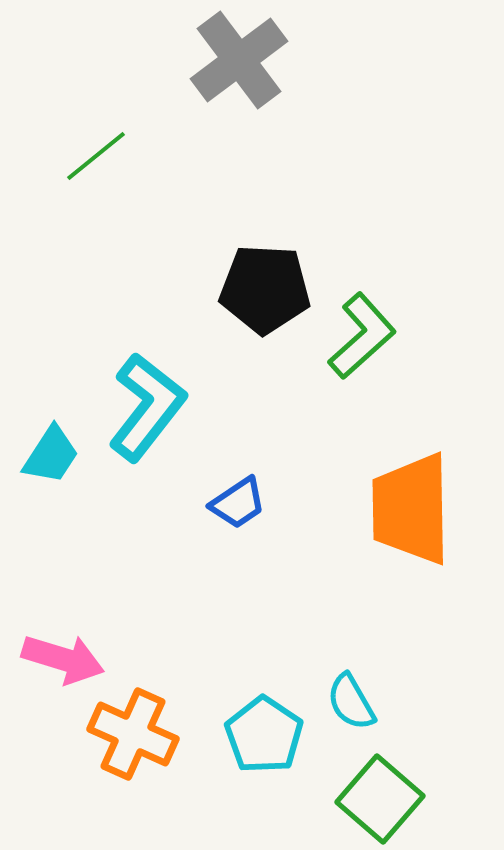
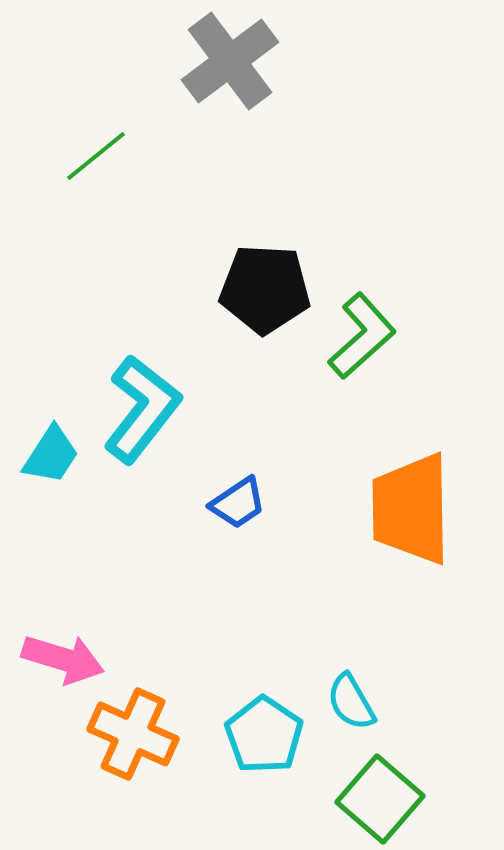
gray cross: moved 9 px left, 1 px down
cyan L-shape: moved 5 px left, 2 px down
